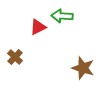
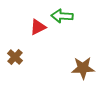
brown star: rotated 20 degrees counterclockwise
